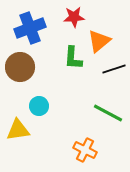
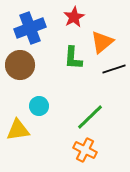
red star: rotated 25 degrees counterclockwise
orange triangle: moved 3 px right, 1 px down
brown circle: moved 2 px up
green line: moved 18 px left, 4 px down; rotated 72 degrees counterclockwise
